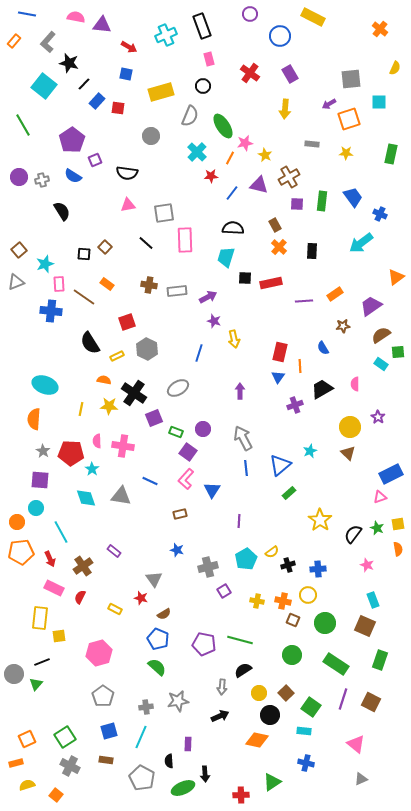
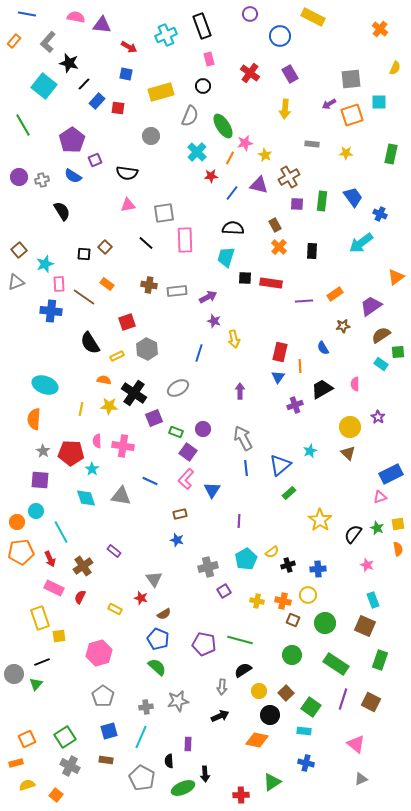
orange square at (349, 119): moved 3 px right, 4 px up
red rectangle at (271, 283): rotated 20 degrees clockwise
cyan circle at (36, 508): moved 3 px down
blue star at (177, 550): moved 10 px up
yellow rectangle at (40, 618): rotated 25 degrees counterclockwise
yellow circle at (259, 693): moved 2 px up
